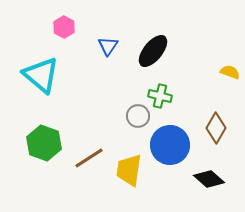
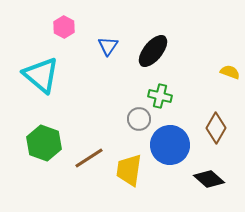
gray circle: moved 1 px right, 3 px down
